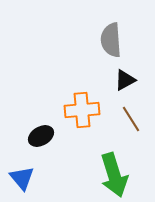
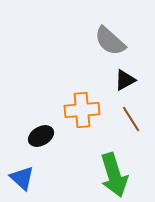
gray semicircle: moved 1 px left, 1 px down; rotated 44 degrees counterclockwise
blue triangle: rotated 8 degrees counterclockwise
